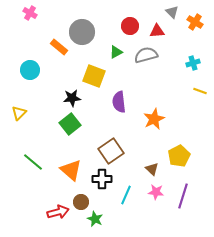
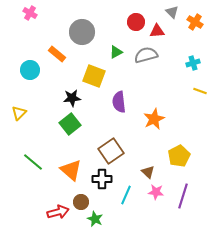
red circle: moved 6 px right, 4 px up
orange rectangle: moved 2 px left, 7 px down
brown triangle: moved 4 px left, 3 px down
